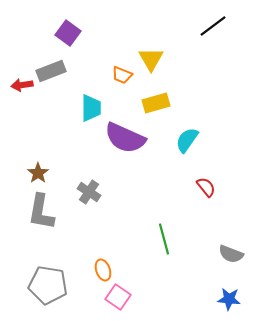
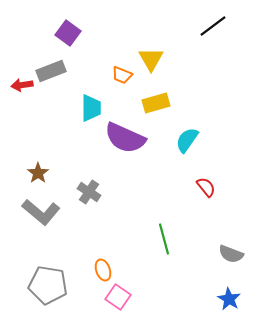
gray L-shape: rotated 60 degrees counterclockwise
blue star: rotated 25 degrees clockwise
